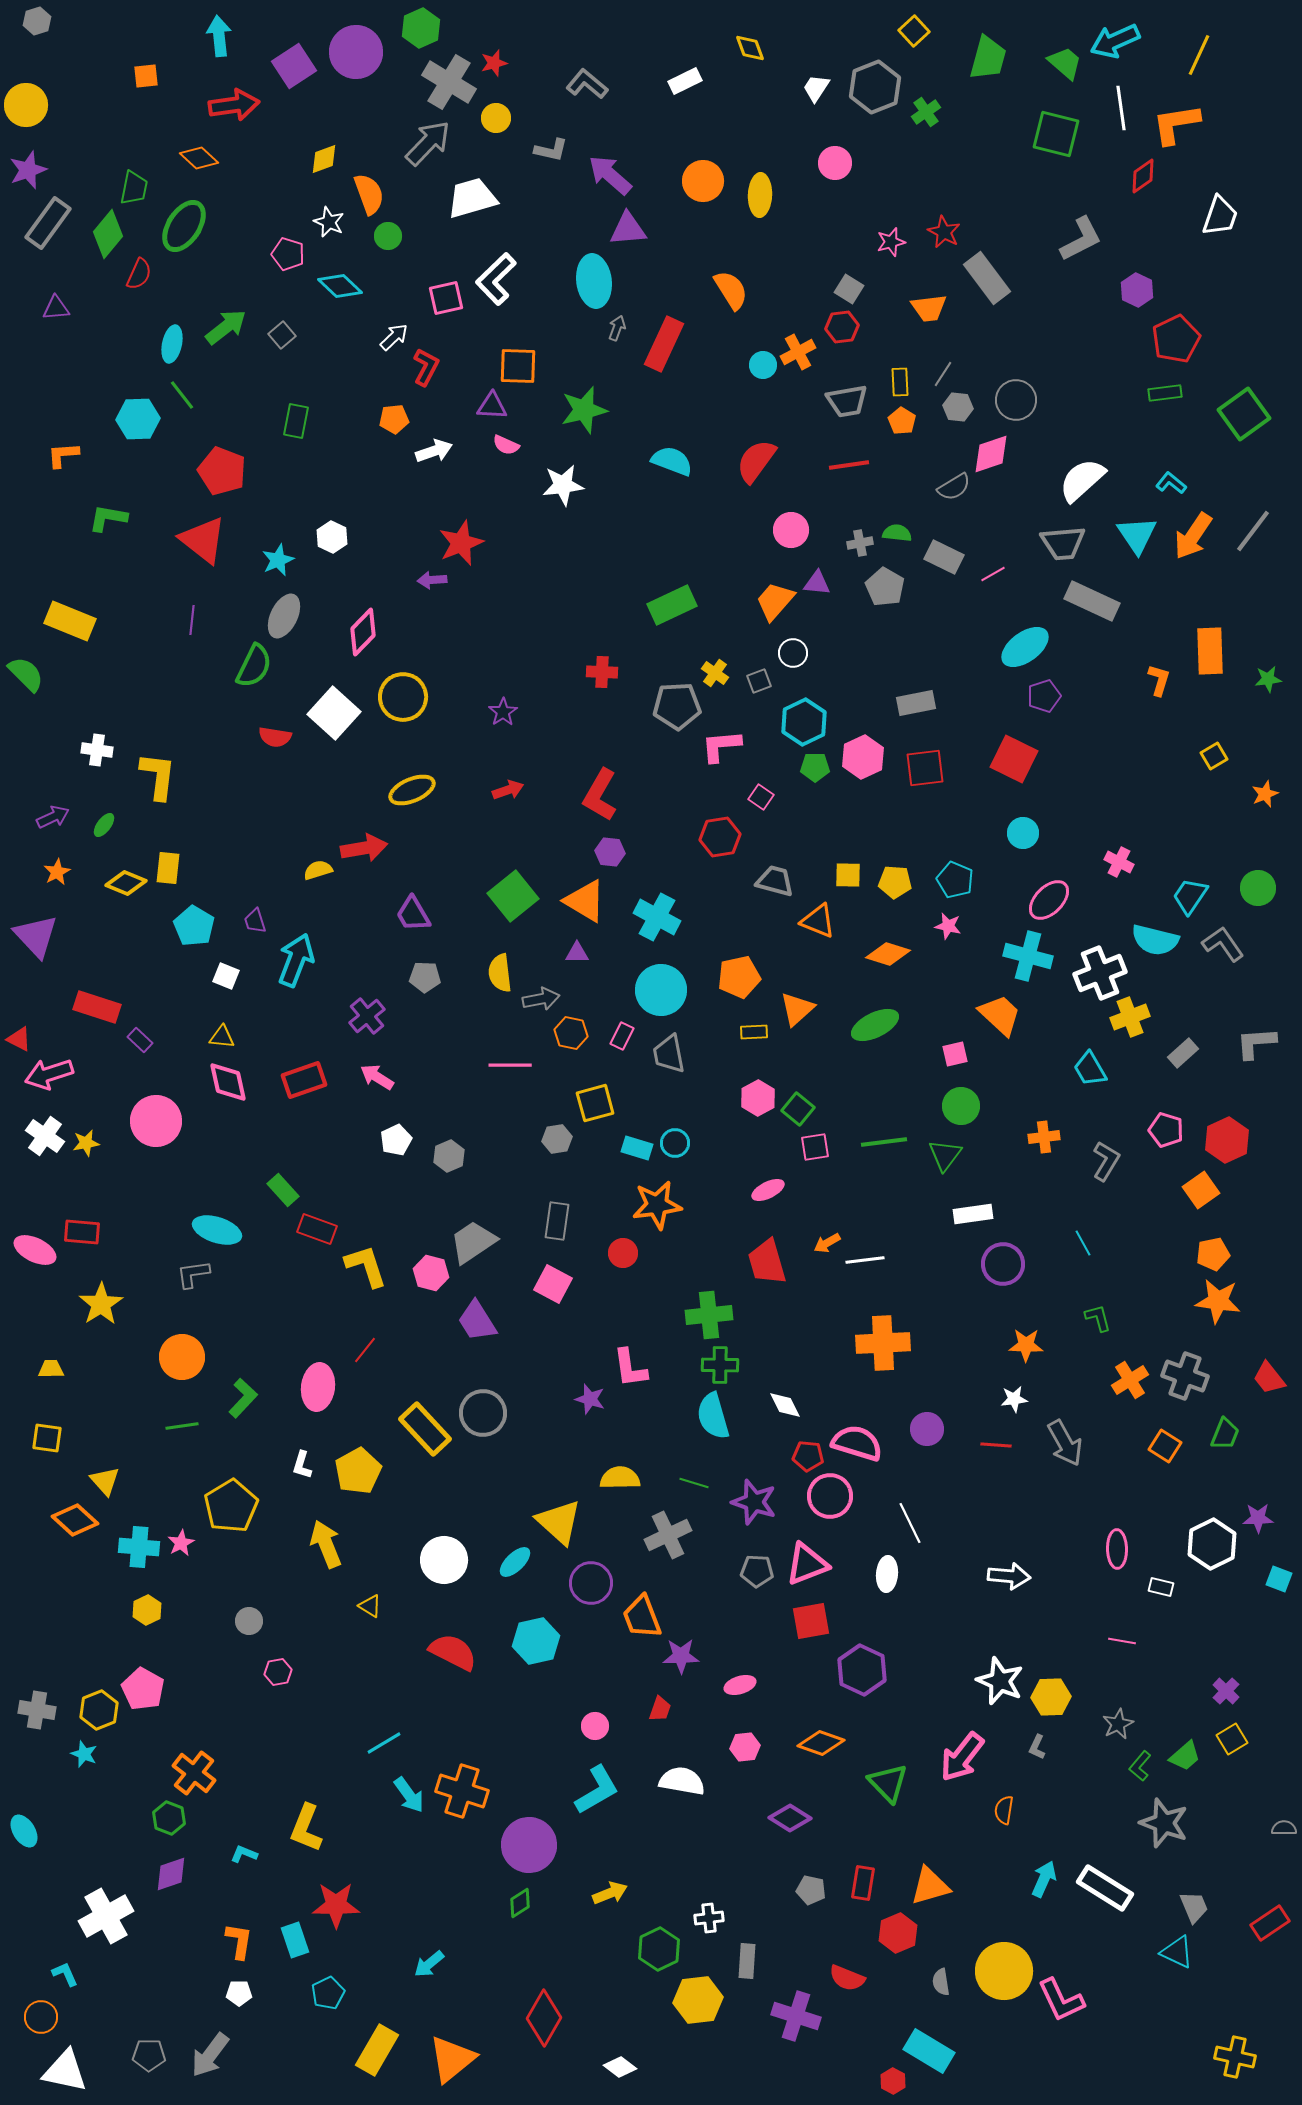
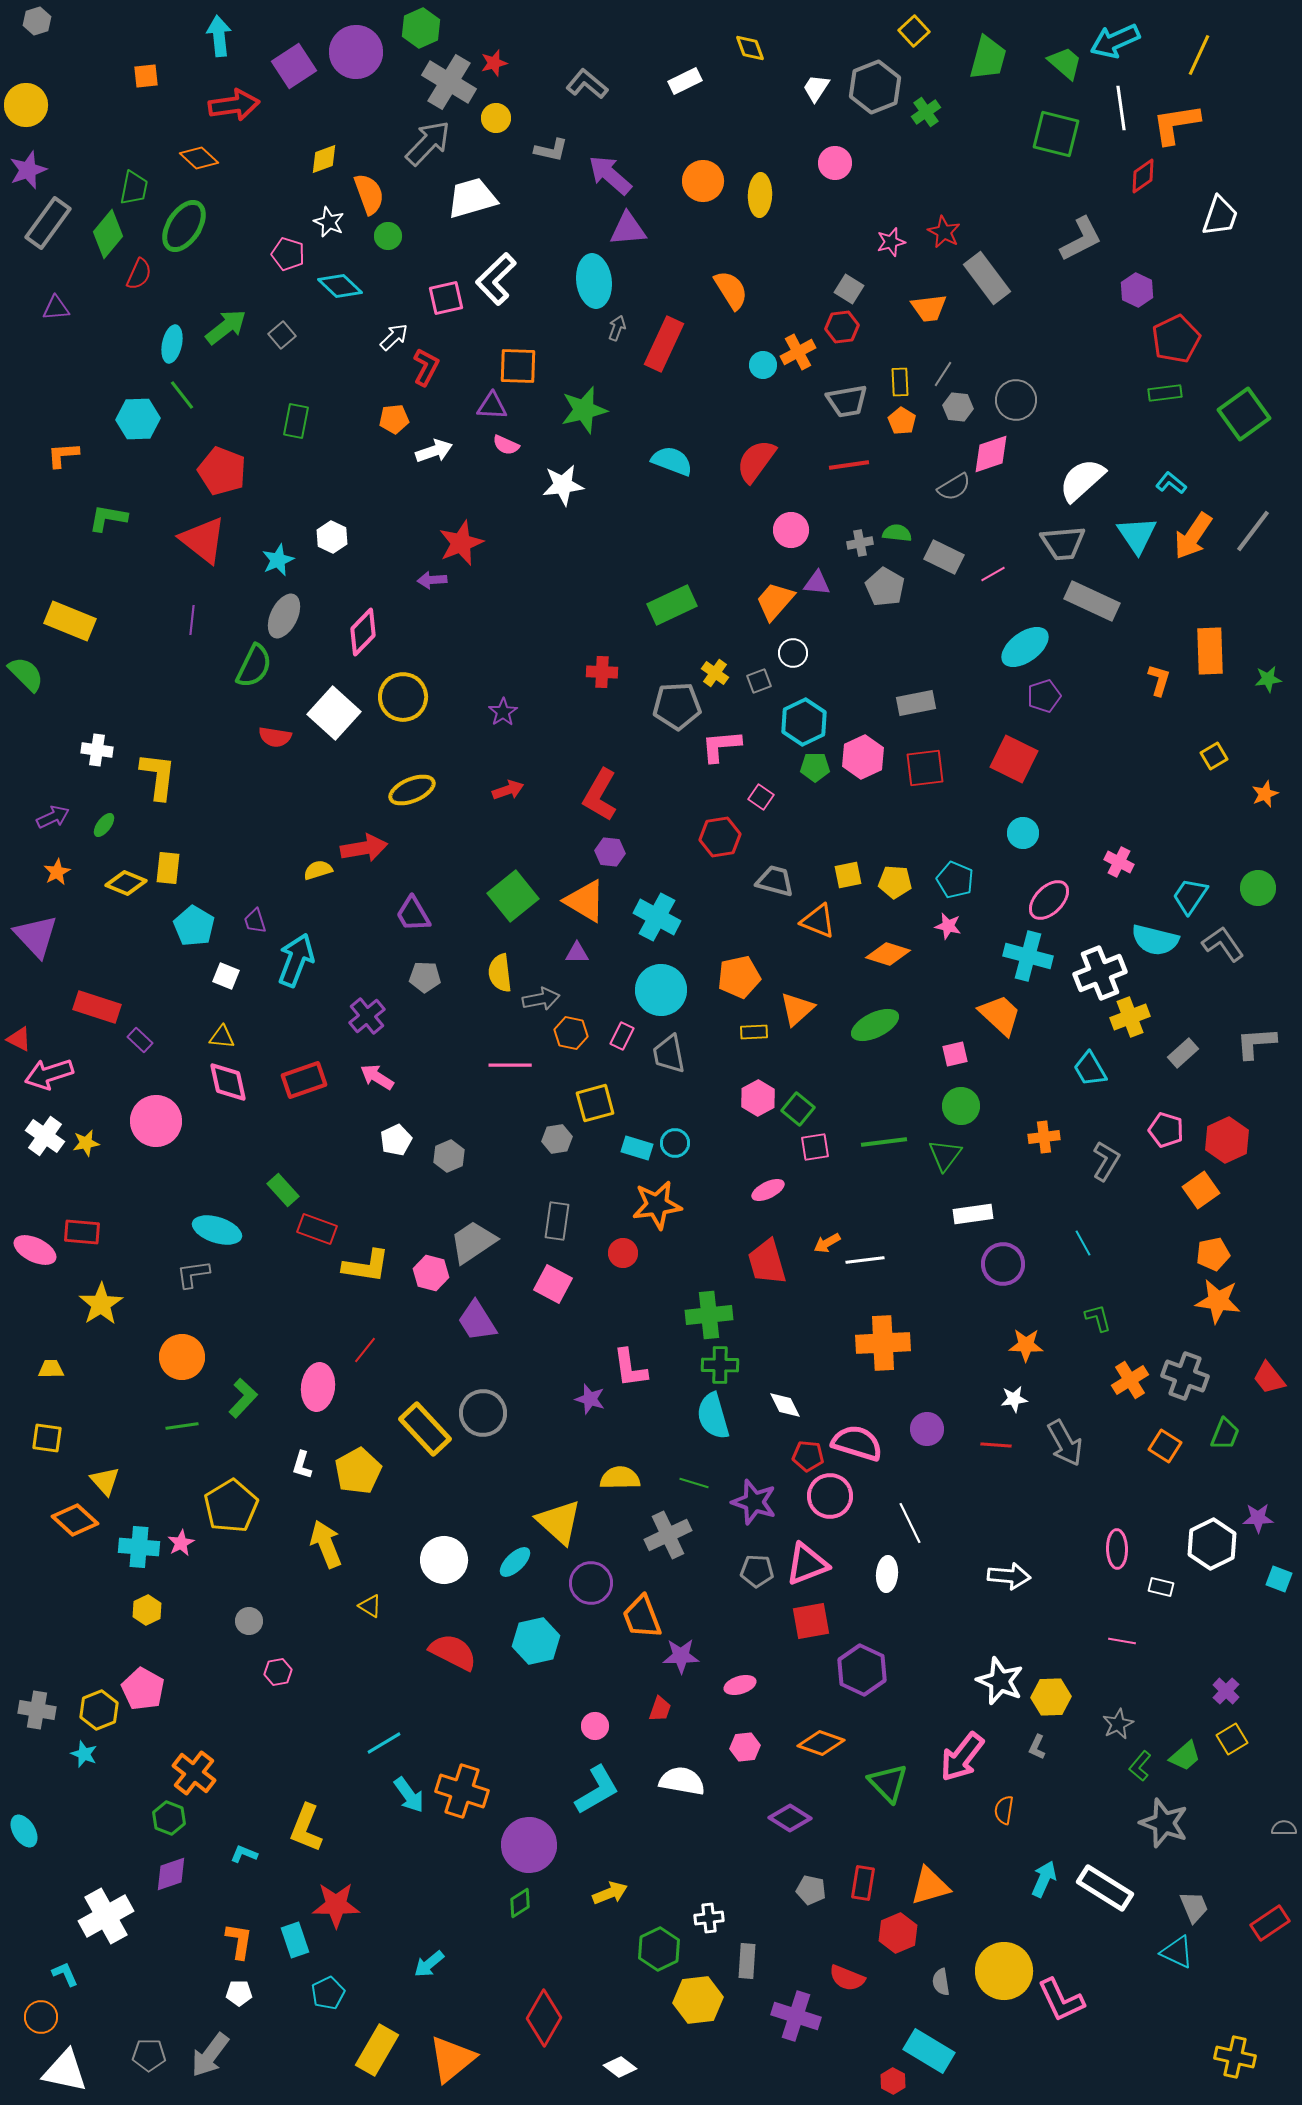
yellow square at (848, 875): rotated 12 degrees counterclockwise
yellow L-shape at (366, 1266): rotated 117 degrees clockwise
